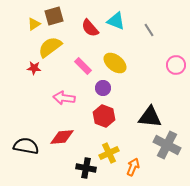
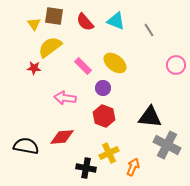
brown square: rotated 24 degrees clockwise
yellow triangle: rotated 32 degrees counterclockwise
red semicircle: moved 5 px left, 6 px up
pink arrow: moved 1 px right
